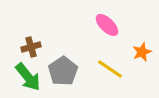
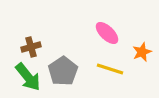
pink ellipse: moved 8 px down
yellow line: rotated 16 degrees counterclockwise
